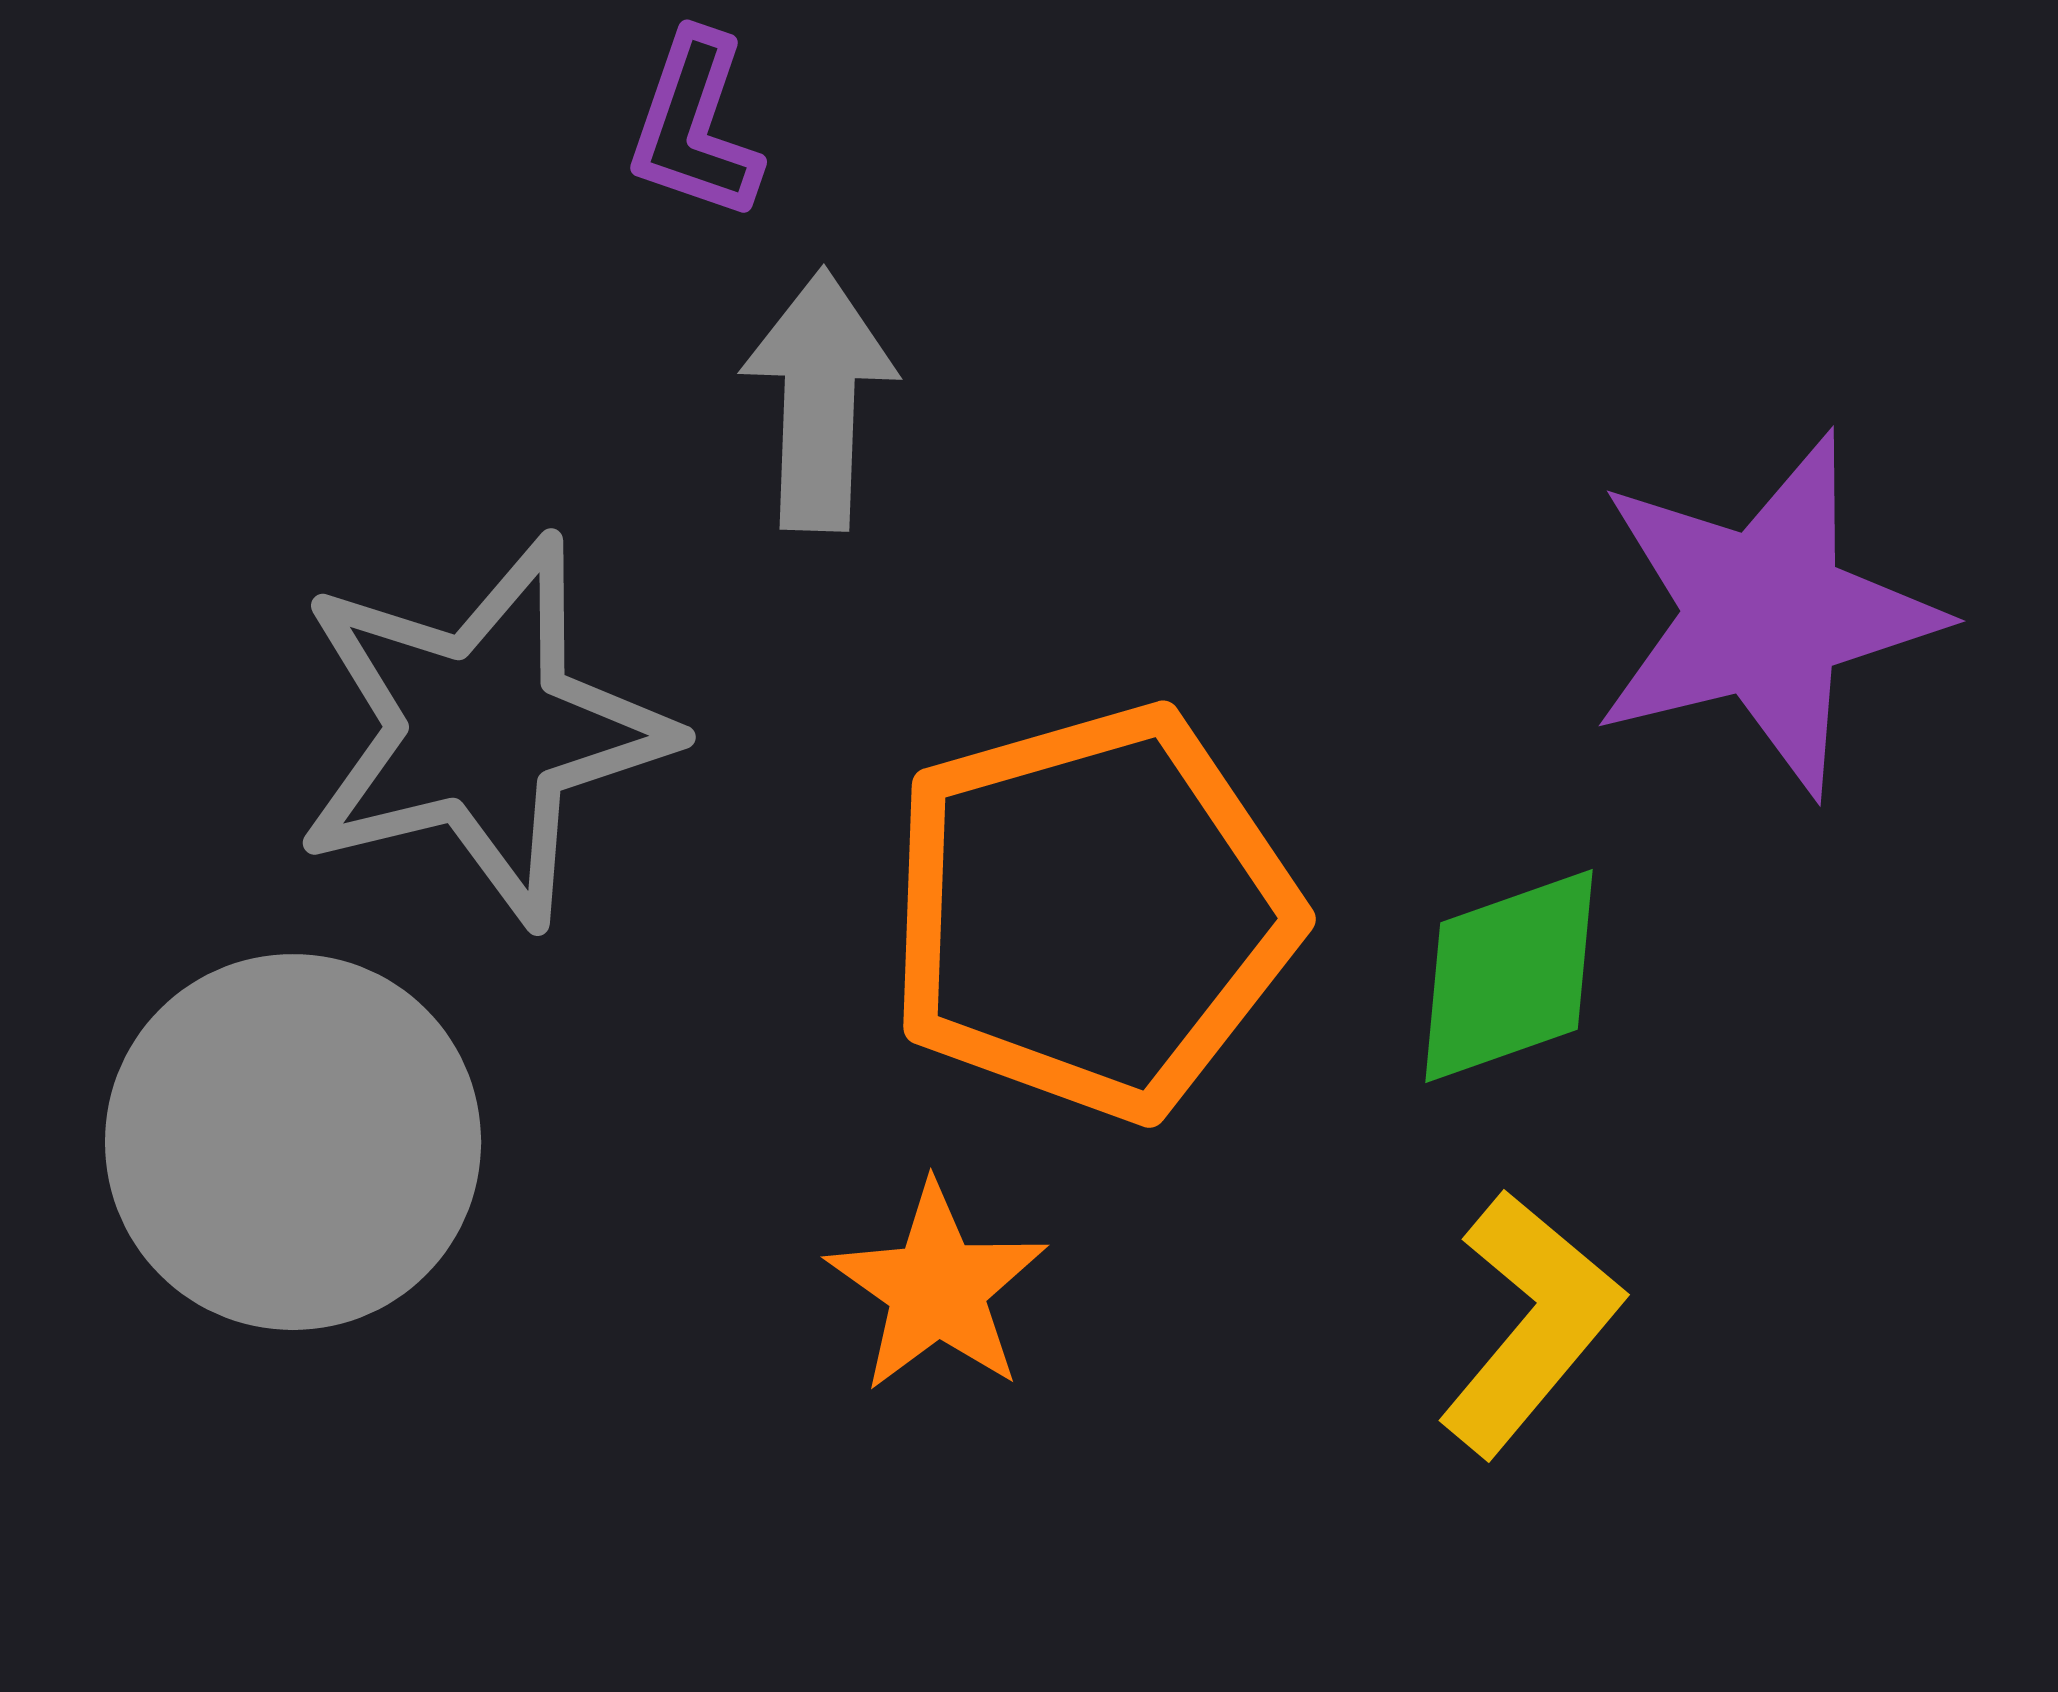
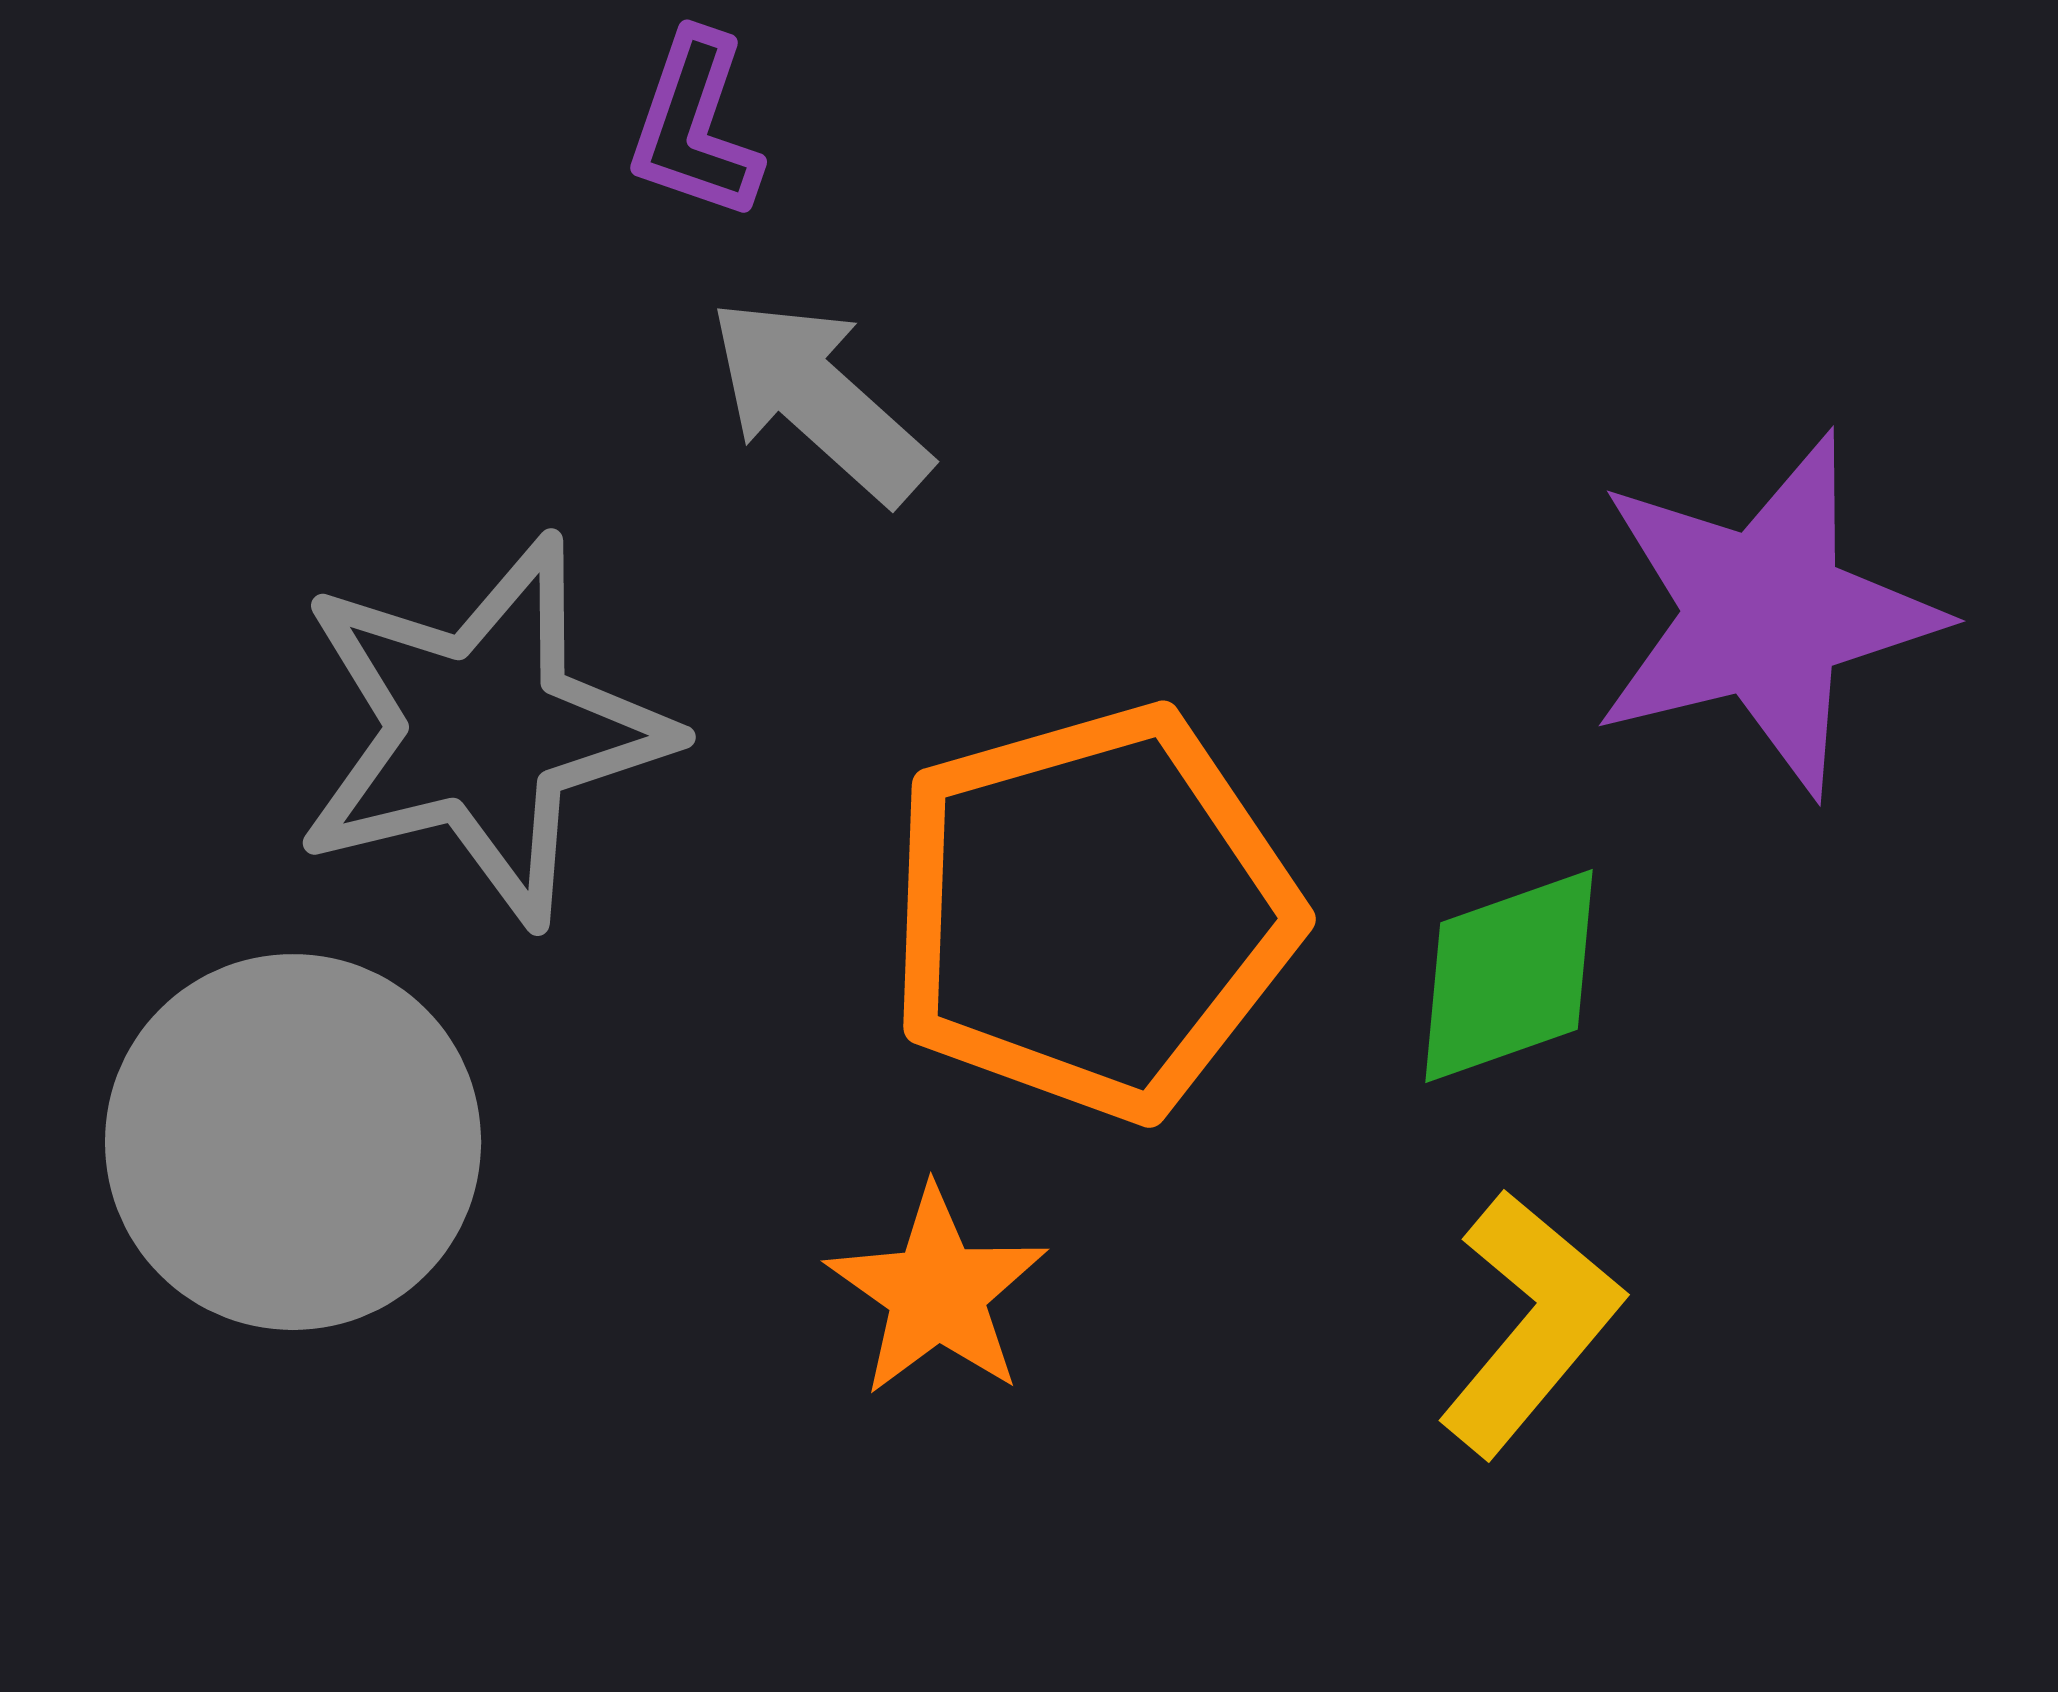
gray arrow: rotated 50 degrees counterclockwise
orange star: moved 4 px down
